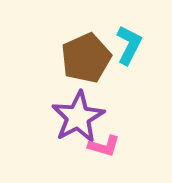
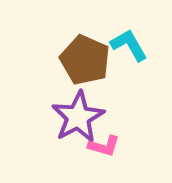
cyan L-shape: rotated 57 degrees counterclockwise
brown pentagon: moved 1 px left, 2 px down; rotated 24 degrees counterclockwise
